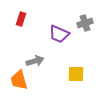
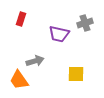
purple trapezoid: rotated 10 degrees counterclockwise
orange trapezoid: rotated 20 degrees counterclockwise
